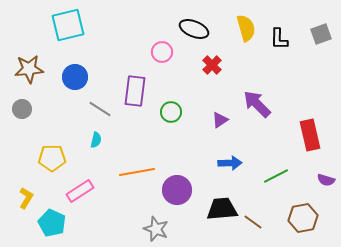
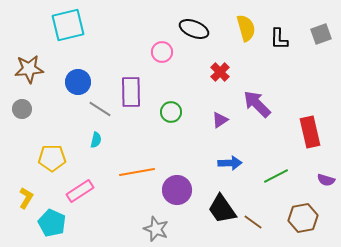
red cross: moved 8 px right, 7 px down
blue circle: moved 3 px right, 5 px down
purple rectangle: moved 4 px left, 1 px down; rotated 8 degrees counterclockwise
red rectangle: moved 3 px up
black trapezoid: rotated 120 degrees counterclockwise
